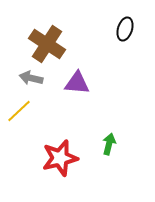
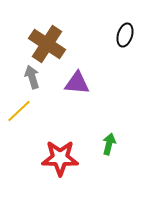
black ellipse: moved 6 px down
gray arrow: moved 1 px right, 1 px up; rotated 60 degrees clockwise
red star: rotated 15 degrees clockwise
